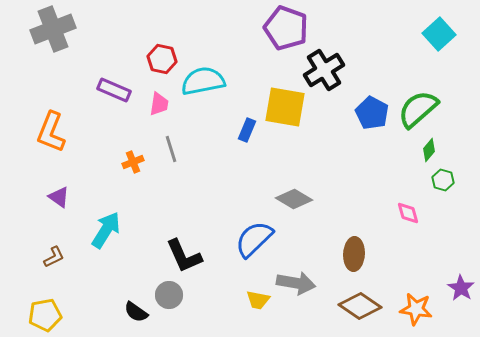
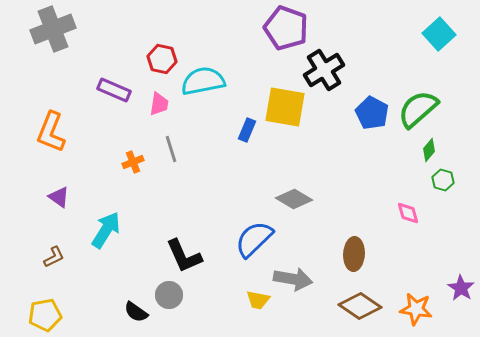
gray arrow: moved 3 px left, 4 px up
